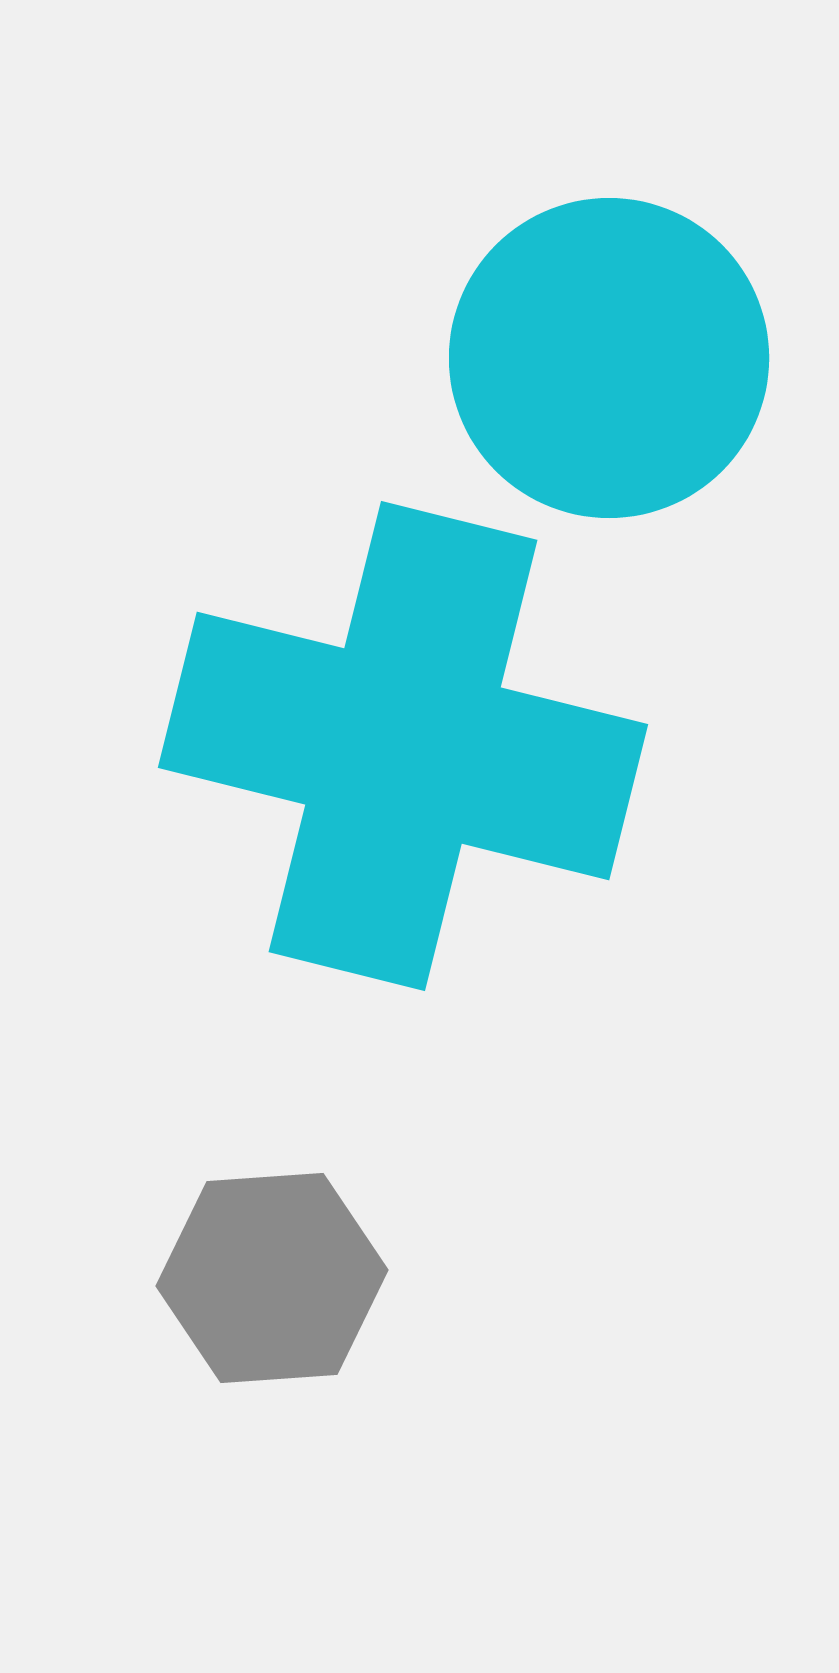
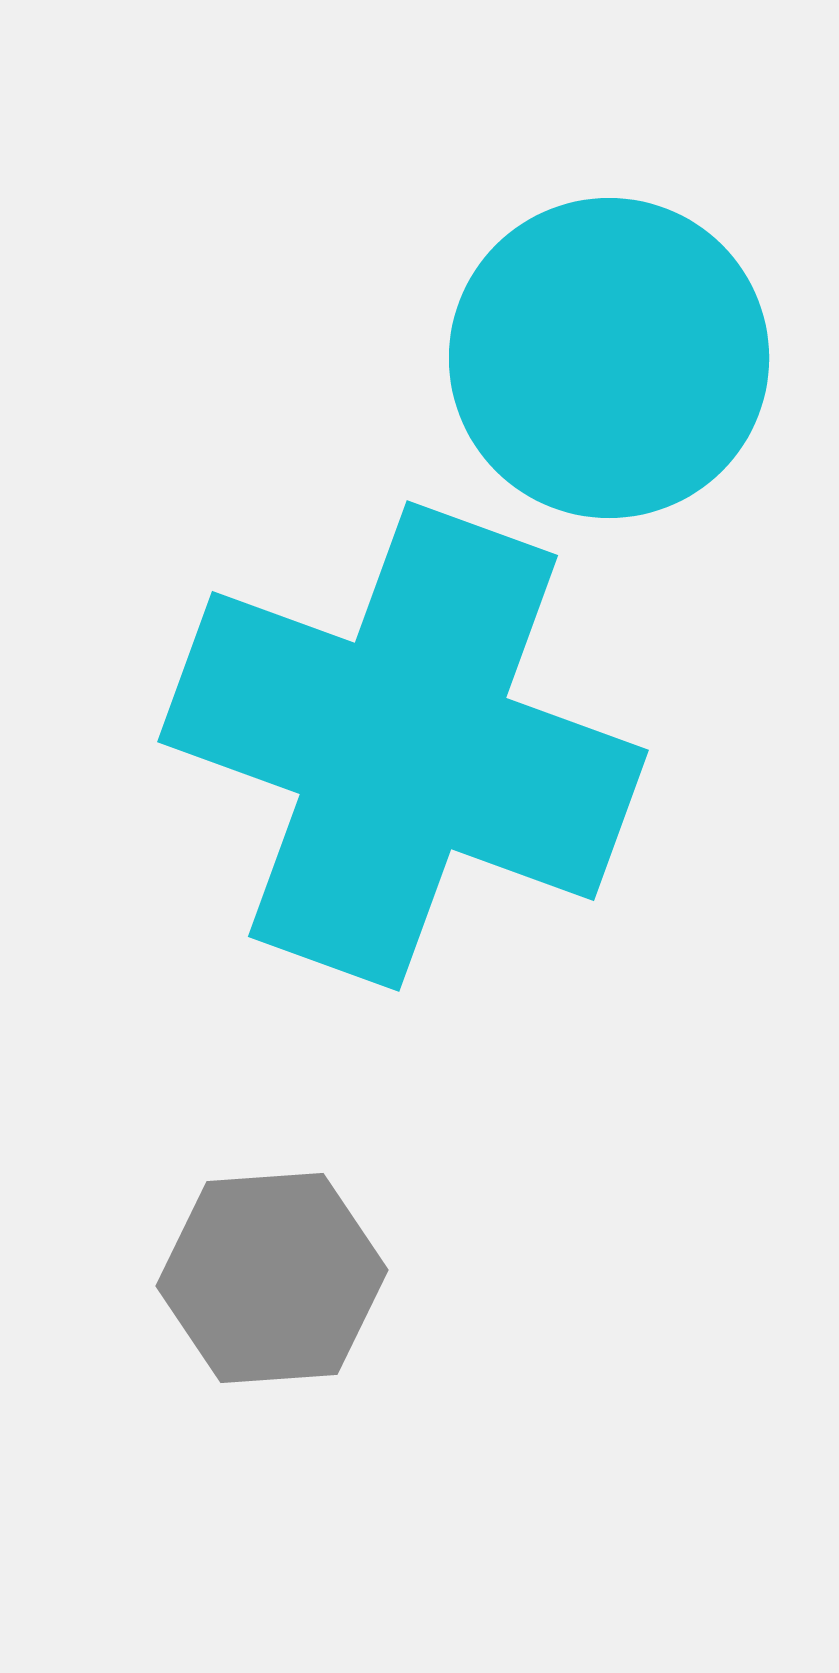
cyan cross: rotated 6 degrees clockwise
